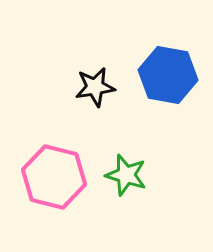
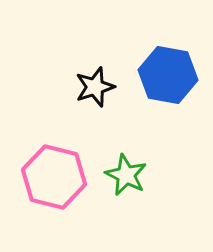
black star: rotated 9 degrees counterclockwise
green star: rotated 9 degrees clockwise
